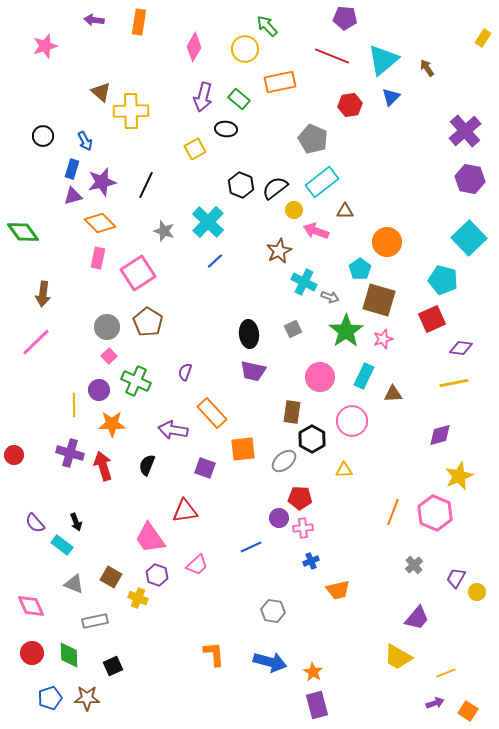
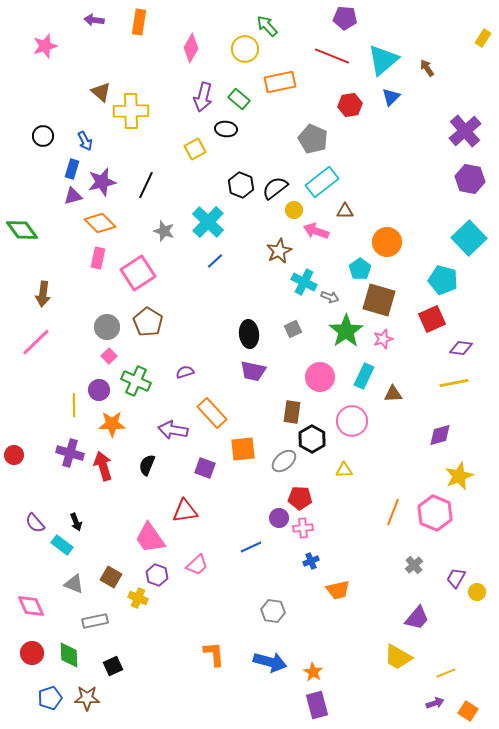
pink diamond at (194, 47): moved 3 px left, 1 px down
green diamond at (23, 232): moved 1 px left, 2 px up
purple semicircle at (185, 372): rotated 54 degrees clockwise
